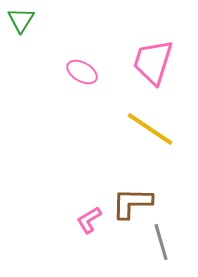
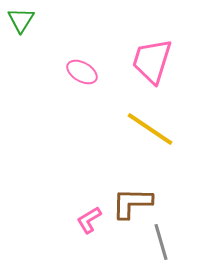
pink trapezoid: moved 1 px left, 1 px up
